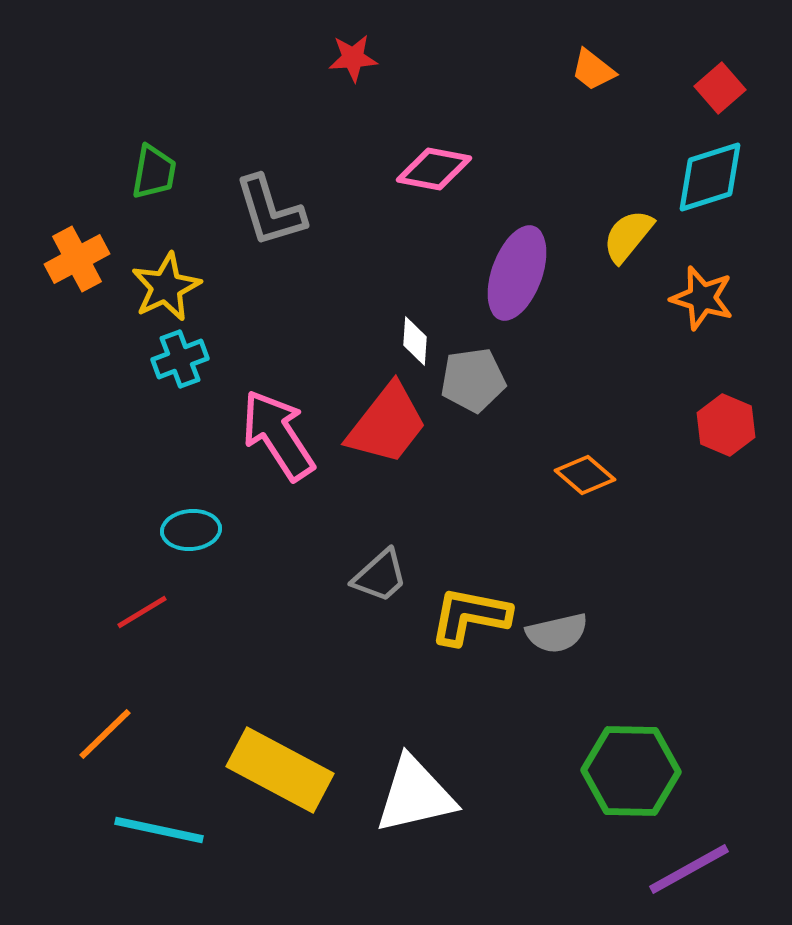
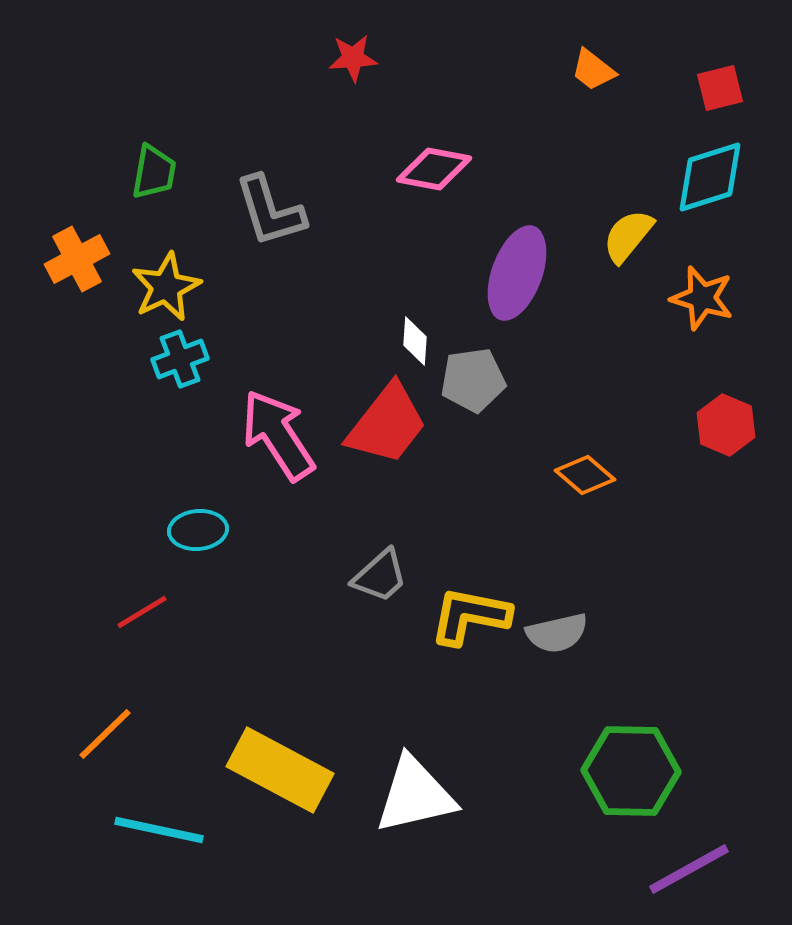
red square: rotated 27 degrees clockwise
cyan ellipse: moved 7 px right
